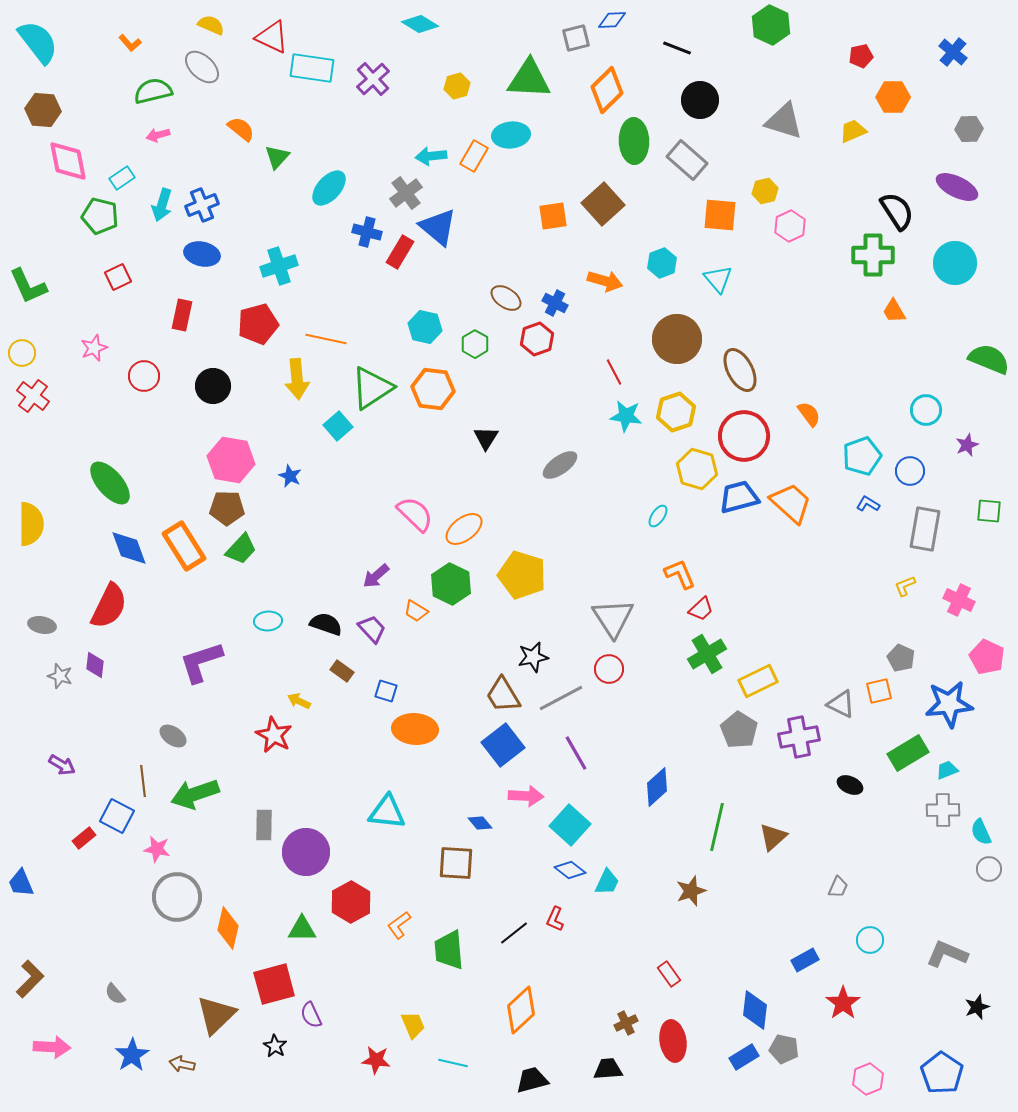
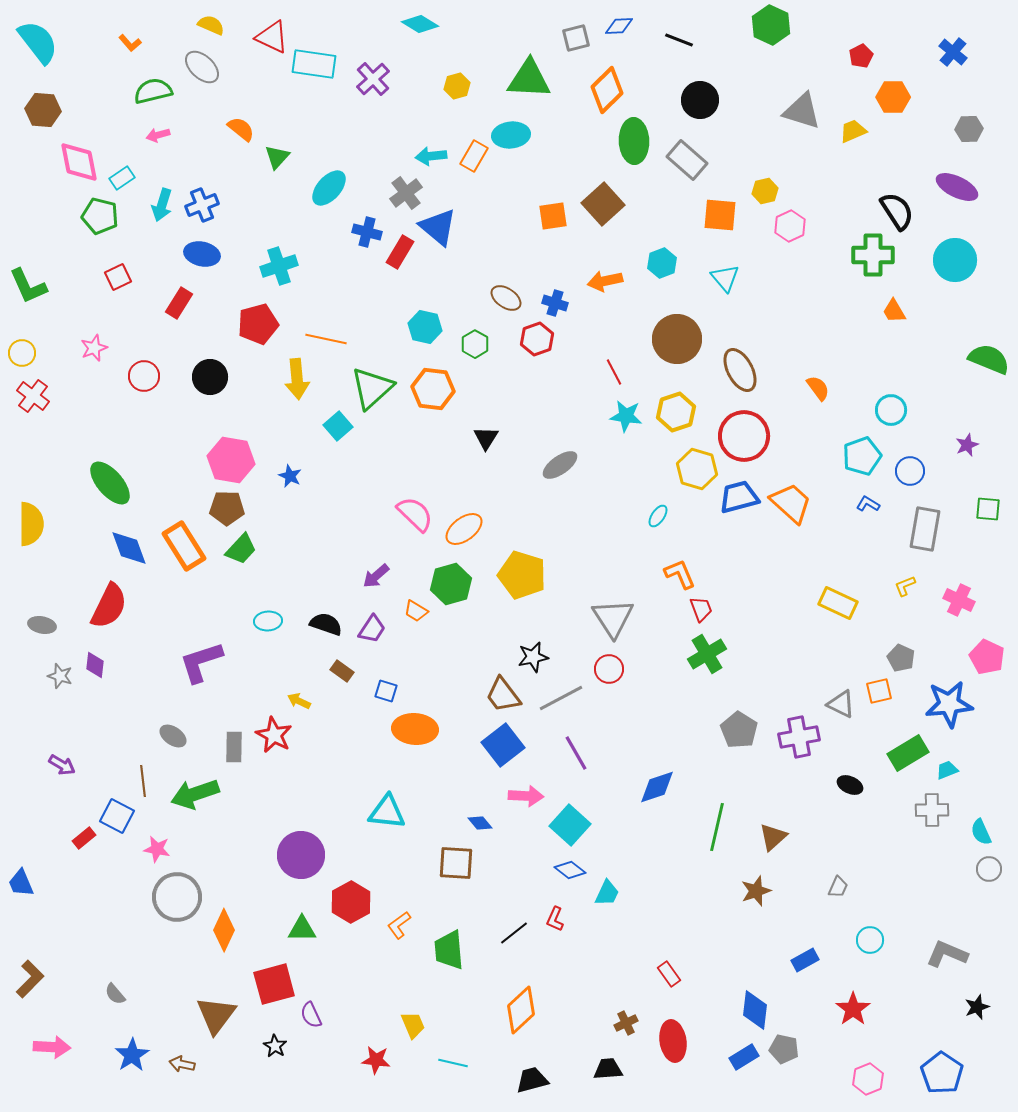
blue diamond at (612, 20): moved 7 px right, 6 px down
black line at (677, 48): moved 2 px right, 8 px up
red pentagon at (861, 56): rotated 15 degrees counterclockwise
cyan rectangle at (312, 68): moved 2 px right, 4 px up
gray triangle at (784, 121): moved 18 px right, 10 px up
pink diamond at (68, 161): moved 11 px right, 1 px down
cyan circle at (955, 263): moved 3 px up
cyan triangle at (718, 279): moved 7 px right, 1 px up
orange arrow at (605, 281): rotated 152 degrees clockwise
blue cross at (555, 303): rotated 10 degrees counterclockwise
red rectangle at (182, 315): moved 3 px left, 12 px up; rotated 20 degrees clockwise
black circle at (213, 386): moved 3 px left, 9 px up
green triangle at (372, 388): rotated 9 degrees counterclockwise
cyan circle at (926, 410): moved 35 px left
orange semicircle at (809, 414): moved 9 px right, 26 px up
green square at (989, 511): moved 1 px left, 2 px up
green hexagon at (451, 584): rotated 18 degrees clockwise
red trapezoid at (701, 609): rotated 68 degrees counterclockwise
purple trapezoid at (372, 629): rotated 76 degrees clockwise
yellow rectangle at (758, 681): moved 80 px right, 78 px up; rotated 51 degrees clockwise
brown trapezoid at (503, 695): rotated 6 degrees counterclockwise
blue diamond at (657, 787): rotated 24 degrees clockwise
gray cross at (943, 810): moved 11 px left
gray rectangle at (264, 825): moved 30 px left, 78 px up
purple circle at (306, 852): moved 5 px left, 3 px down
cyan trapezoid at (607, 882): moved 11 px down
brown star at (691, 891): moved 65 px right
orange diamond at (228, 928): moved 4 px left, 2 px down; rotated 12 degrees clockwise
red star at (843, 1003): moved 10 px right, 6 px down
brown triangle at (216, 1015): rotated 9 degrees counterclockwise
